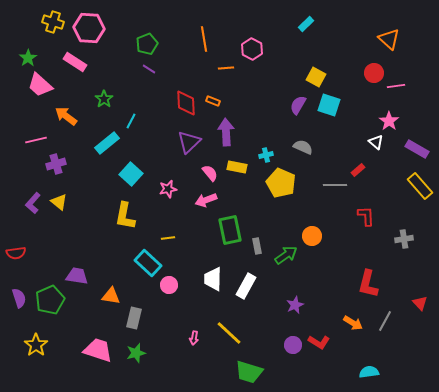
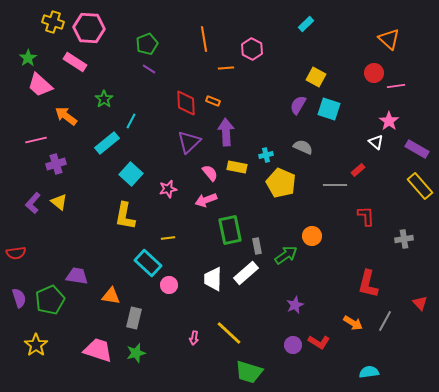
cyan square at (329, 105): moved 4 px down
white rectangle at (246, 286): moved 13 px up; rotated 20 degrees clockwise
